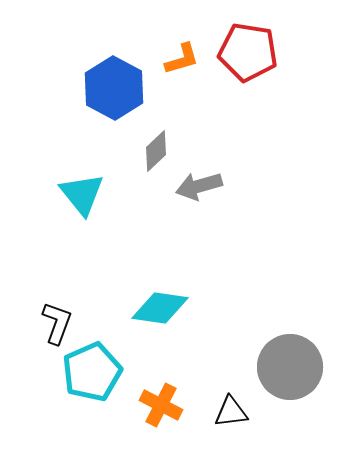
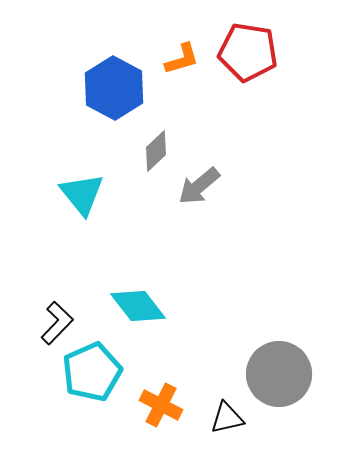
gray arrow: rotated 24 degrees counterclockwise
cyan diamond: moved 22 px left, 2 px up; rotated 44 degrees clockwise
black L-shape: rotated 24 degrees clockwise
gray circle: moved 11 px left, 7 px down
black triangle: moved 4 px left, 6 px down; rotated 6 degrees counterclockwise
